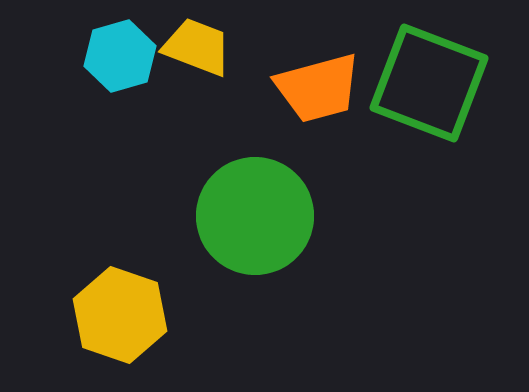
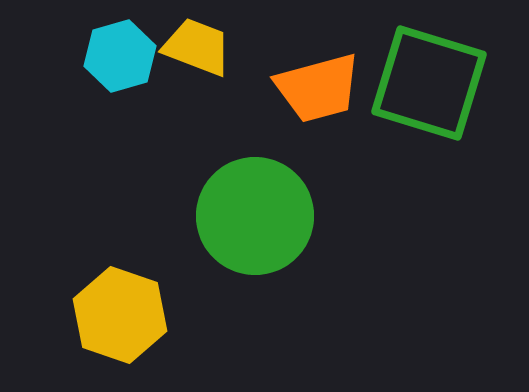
green square: rotated 4 degrees counterclockwise
